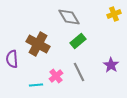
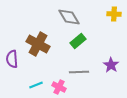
yellow cross: rotated 24 degrees clockwise
gray line: rotated 66 degrees counterclockwise
pink cross: moved 3 px right, 11 px down; rotated 24 degrees counterclockwise
cyan line: rotated 16 degrees counterclockwise
